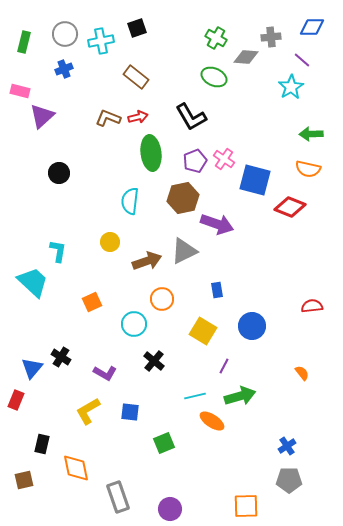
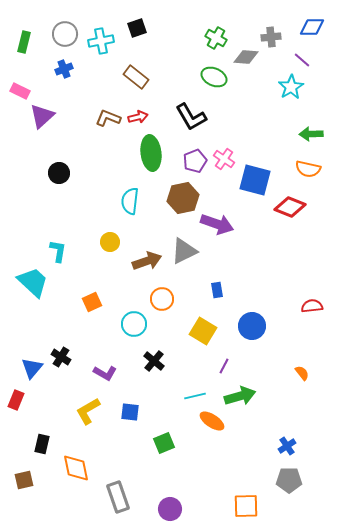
pink rectangle at (20, 91): rotated 12 degrees clockwise
